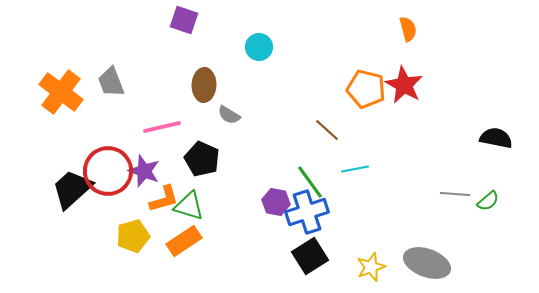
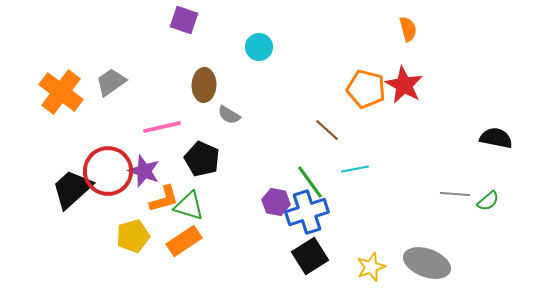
gray trapezoid: rotated 76 degrees clockwise
